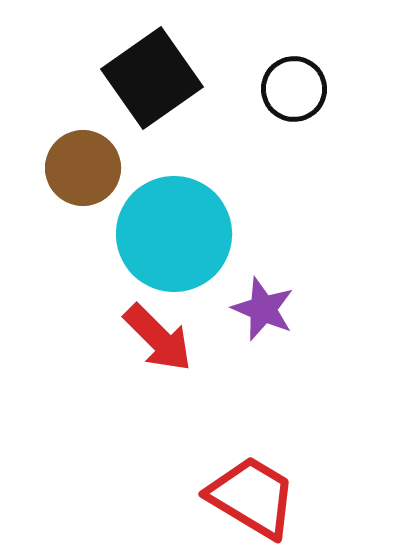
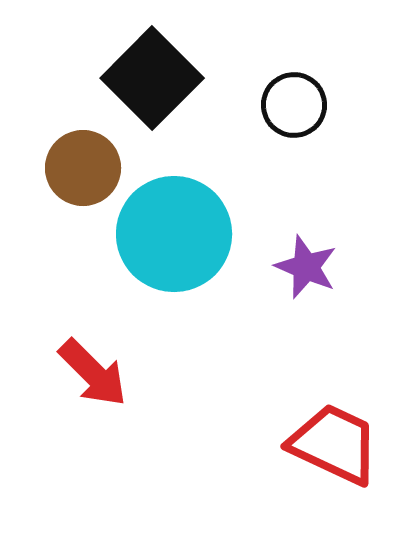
black square: rotated 10 degrees counterclockwise
black circle: moved 16 px down
purple star: moved 43 px right, 42 px up
red arrow: moved 65 px left, 35 px down
red trapezoid: moved 82 px right, 53 px up; rotated 6 degrees counterclockwise
